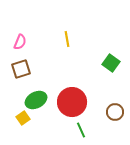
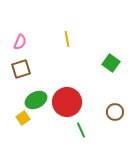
red circle: moved 5 px left
